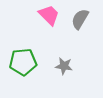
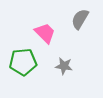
pink trapezoid: moved 4 px left, 18 px down
